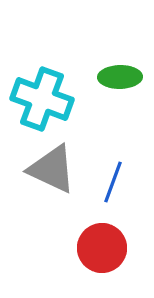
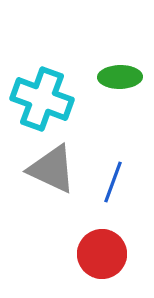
red circle: moved 6 px down
